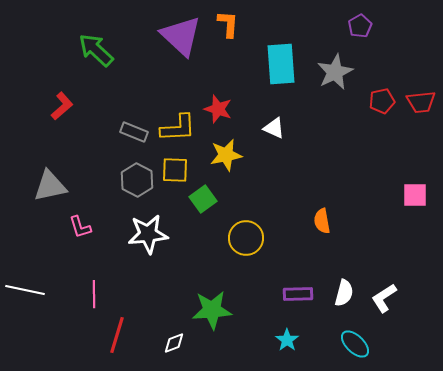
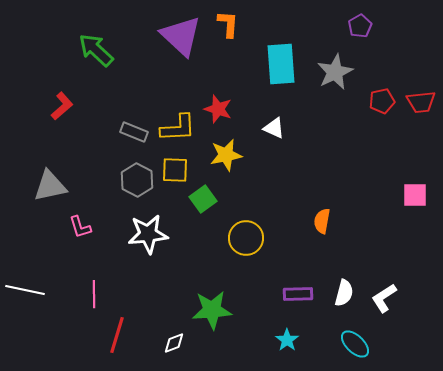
orange semicircle: rotated 20 degrees clockwise
